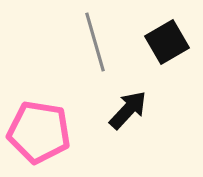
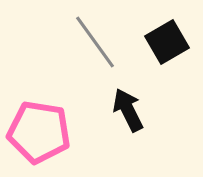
gray line: rotated 20 degrees counterclockwise
black arrow: rotated 69 degrees counterclockwise
